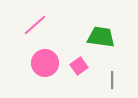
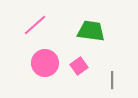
green trapezoid: moved 10 px left, 6 px up
